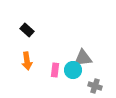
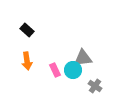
pink rectangle: rotated 32 degrees counterclockwise
gray cross: rotated 16 degrees clockwise
